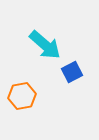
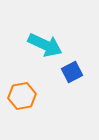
cyan arrow: rotated 16 degrees counterclockwise
